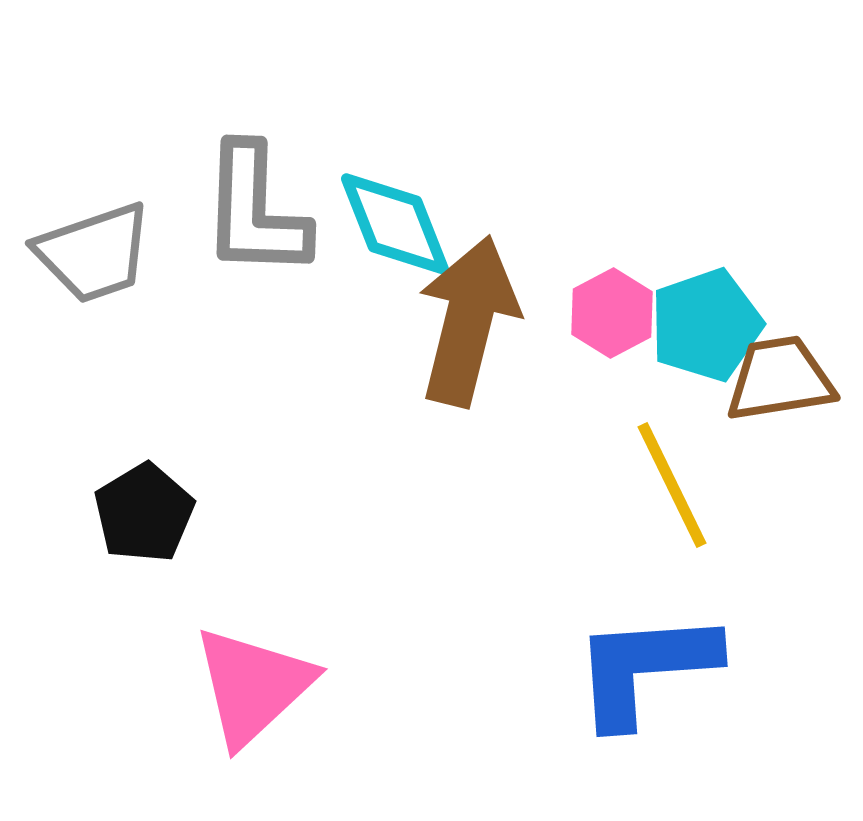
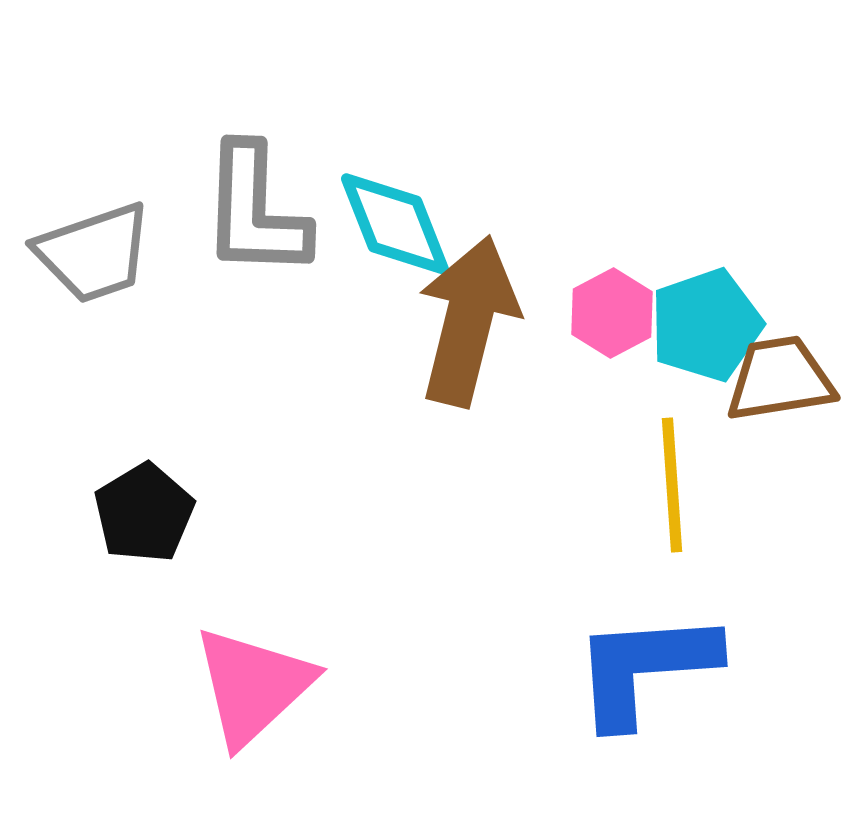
yellow line: rotated 22 degrees clockwise
